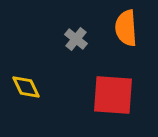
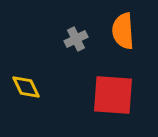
orange semicircle: moved 3 px left, 3 px down
gray cross: rotated 25 degrees clockwise
